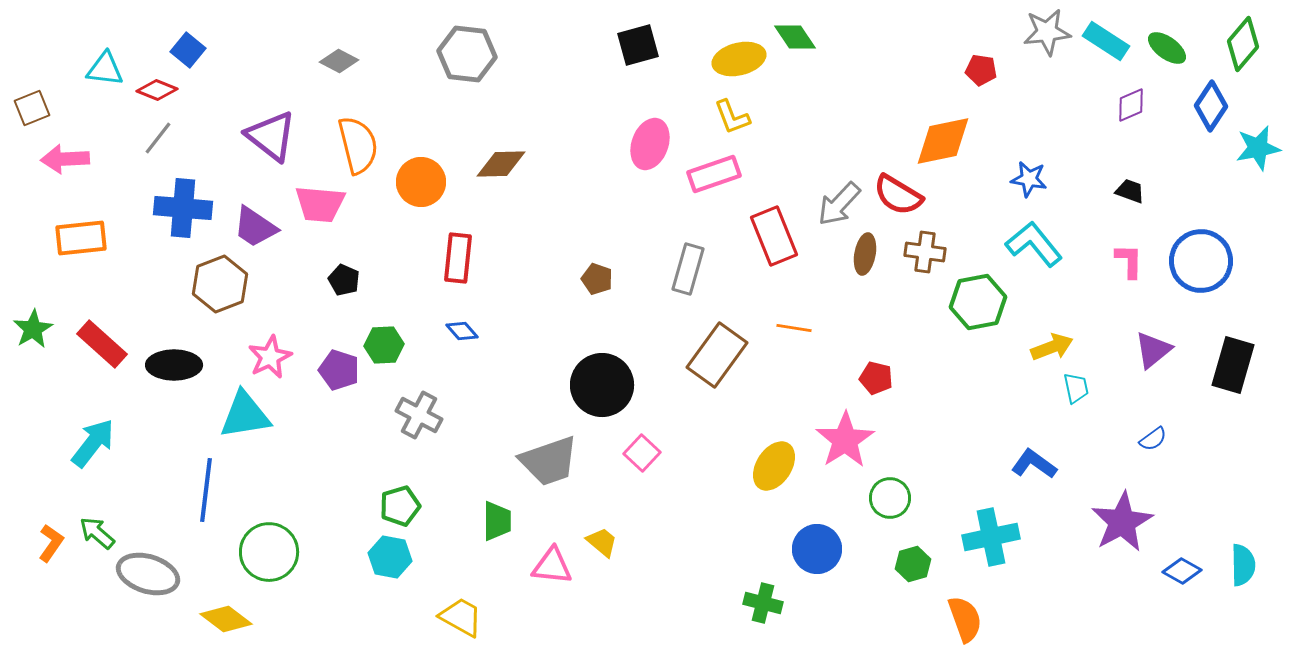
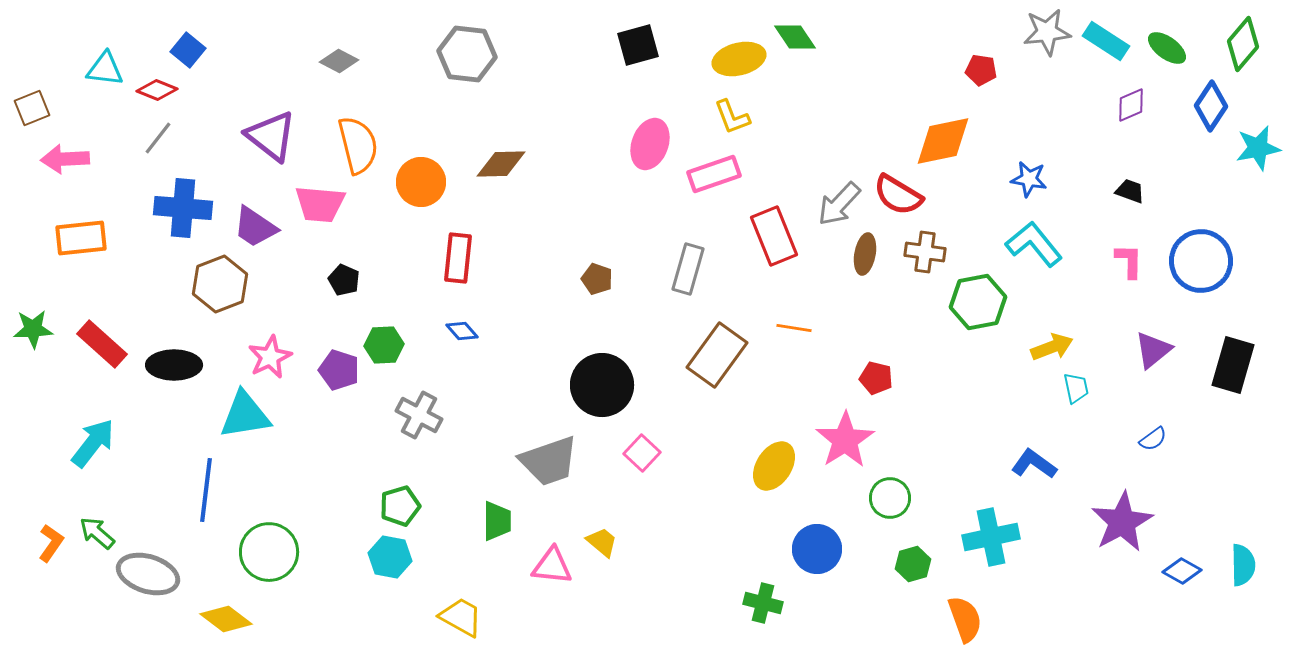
green star at (33, 329): rotated 27 degrees clockwise
